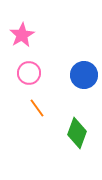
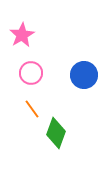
pink circle: moved 2 px right
orange line: moved 5 px left, 1 px down
green diamond: moved 21 px left
